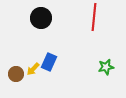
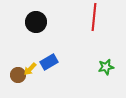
black circle: moved 5 px left, 4 px down
blue rectangle: rotated 36 degrees clockwise
yellow arrow: moved 3 px left
brown circle: moved 2 px right, 1 px down
